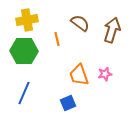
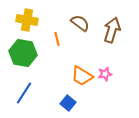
yellow cross: rotated 20 degrees clockwise
green hexagon: moved 1 px left, 2 px down; rotated 8 degrees clockwise
orange trapezoid: moved 3 px right, 1 px down; rotated 40 degrees counterclockwise
blue line: rotated 10 degrees clockwise
blue square: rotated 28 degrees counterclockwise
